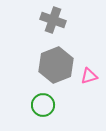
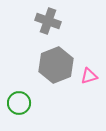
gray cross: moved 5 px left, 1 px down
green circle: moved 24 px left, 2 px up
